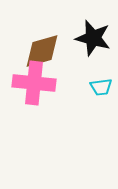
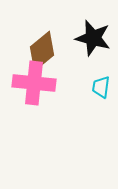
brown diamond: rotated 24 degrees counterclockwise
cyan trapezoid: rotated 105 degrees clockwise
